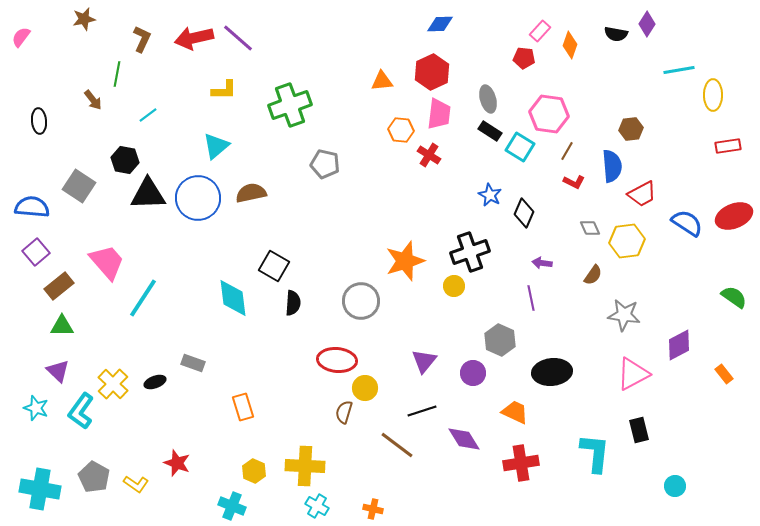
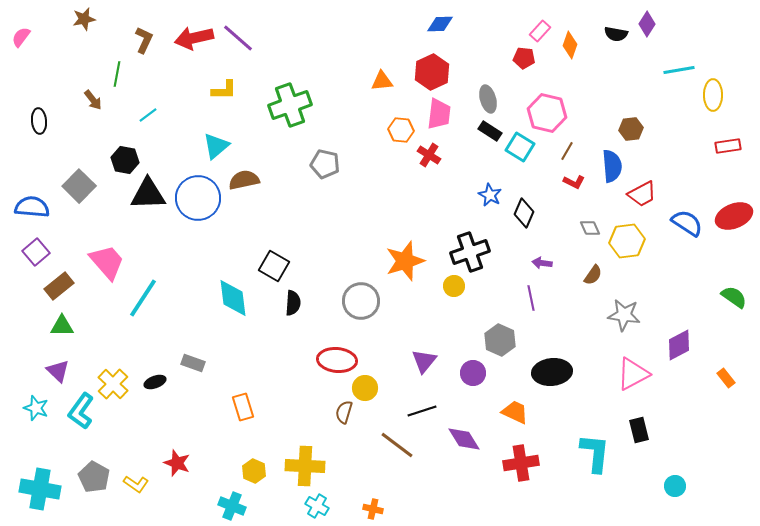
brown L-shape at (142, 39): moved 2 px right, 1 px down
pink hexagon at (549, 114): moved 2 px left, 1 px up; rotated 6 degrees clockwise
gray square at (79, 186): rotated 12 degrees clockwise
brown semicircle at (251, 193): moved 7 px left, 13 px up
orange rectangle at (724, 374): moved 2 px right, 4 px down
